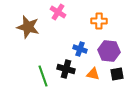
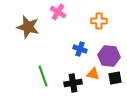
purple hexagon: moved 5 px down
black cross: moved 7 px right, 14 px down; rotated 24 degrees counterclockwise
black square: moved 2 px left, 4 px down
